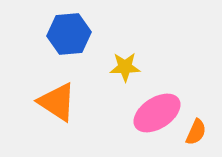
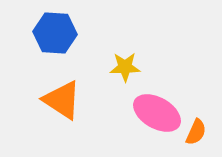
blue hexagon: moved 14 px left, 1 px up; rotated 9 degrees clockwise
orange triangle: moved 5 px right, 2 px up
pink ellipse: rotated 63 degrees clockwise
